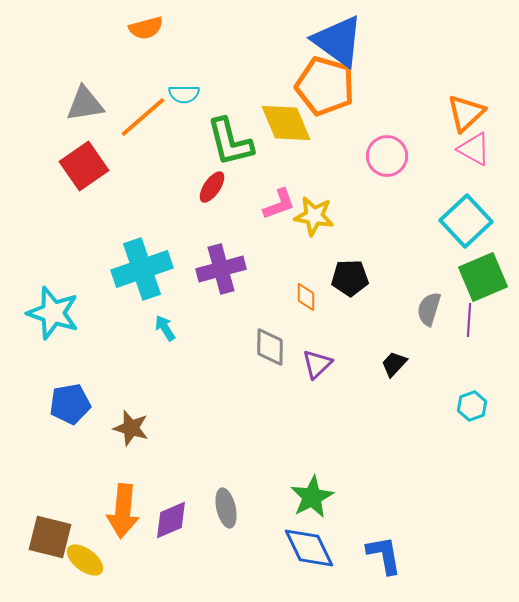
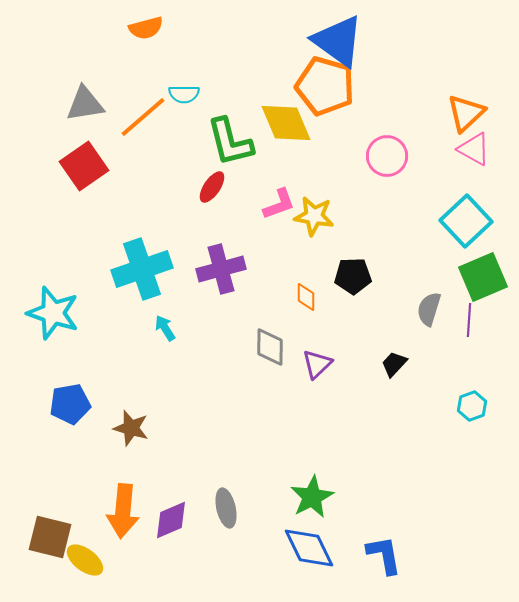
black pentagon: moved 3 px right, 2 px up
